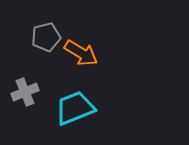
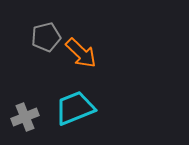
orange arrow: rotated 12 degrees clockwise
gray cross: moved 25 px down
